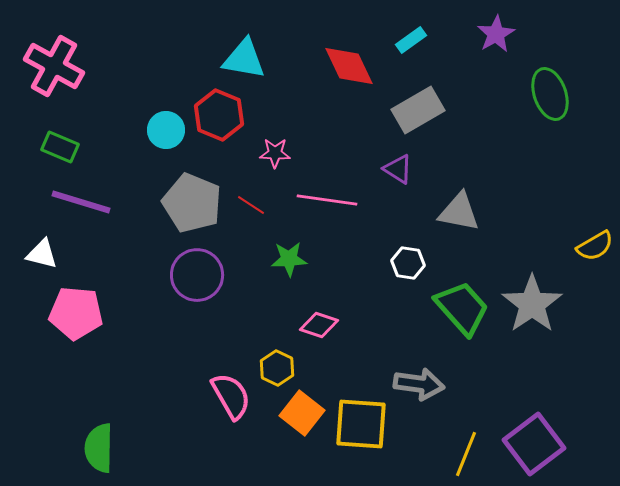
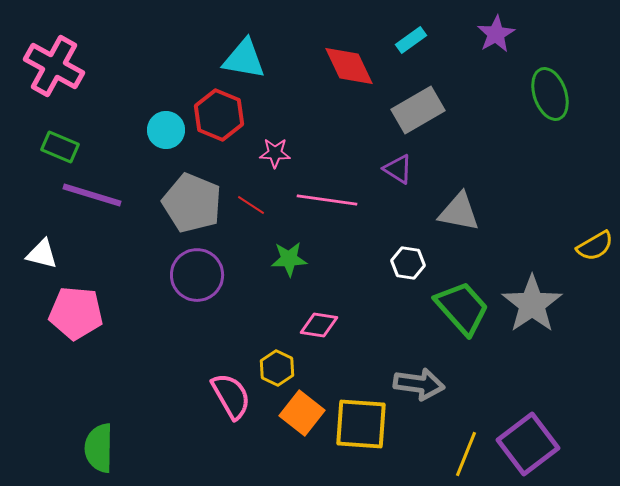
purple line: moved 11 px right, 7 px up
pink diamond: rotated 9 degrees counterclockwise
purple square: moved 6 px left
